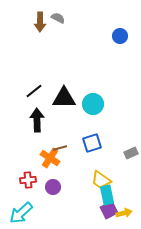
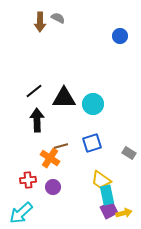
brown line: moved 1 px right, 2 px up
gray rectangle: moved 2 px left; rotated 56 degrees clockwise
